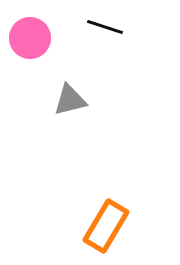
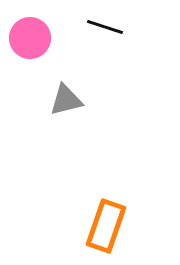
gray triangle: moved 4 px left
orange rectangle: rotated 12 degrees counterclockwise
